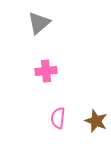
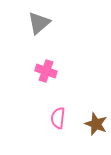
pink cross: rotated 25 degrees clockwise
brown star: moved 3 px down
